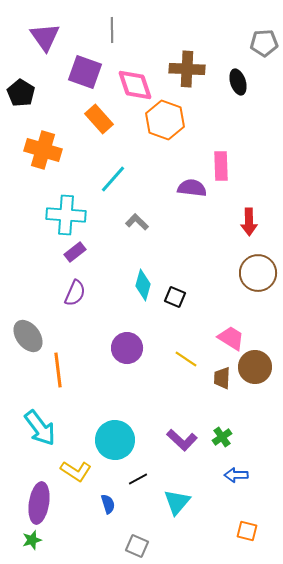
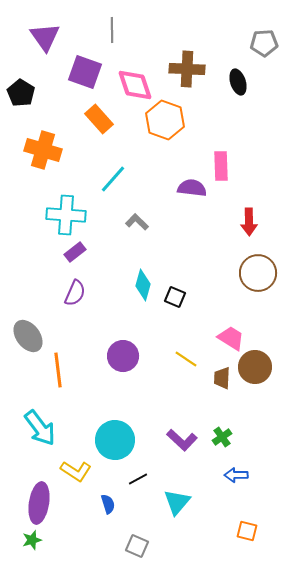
purple circle at (127, 348): moved 4 px left, 8 px down
